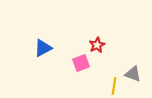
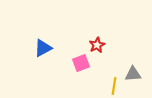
gray triangle: rotated 24 degrees counterclockwise
